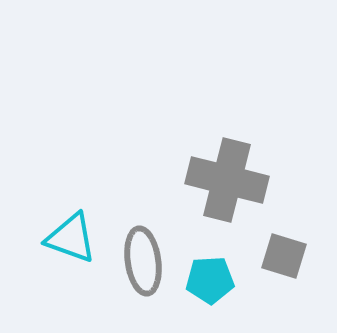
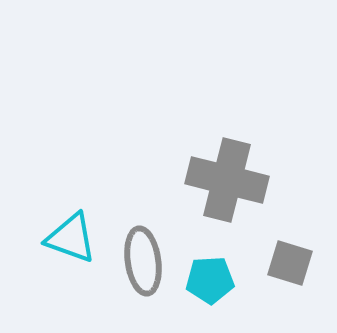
gray square: moved 6 px right, 7 px down
